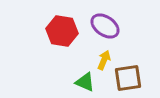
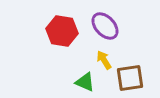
purple ellipse: rotated 12 degrees clockwise
yellow arrow: rotated 54 degrees counterclockwise
brown square: moved 2 px right
